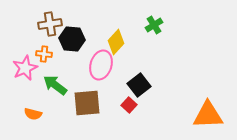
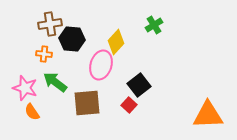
pink star: moved 20 px down; rotated 30 degrees counterclockwise
green arrow: moved 3 px up
orange semicircle: moved 1 px left, 2 px up; rotated 42 degrees clockwise
